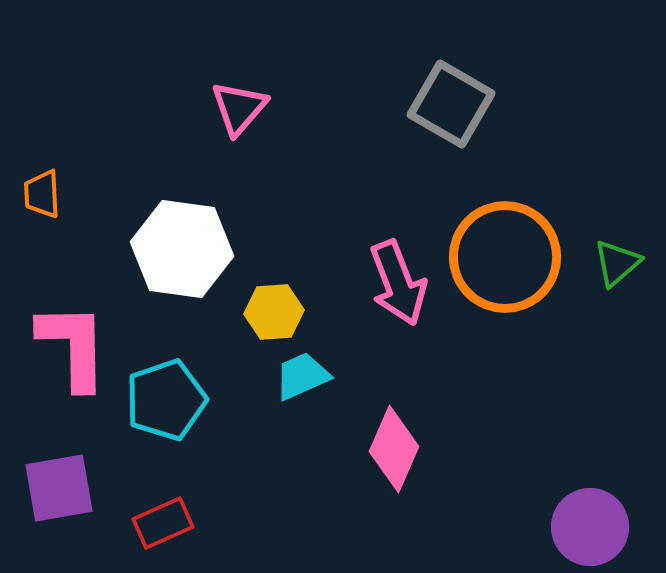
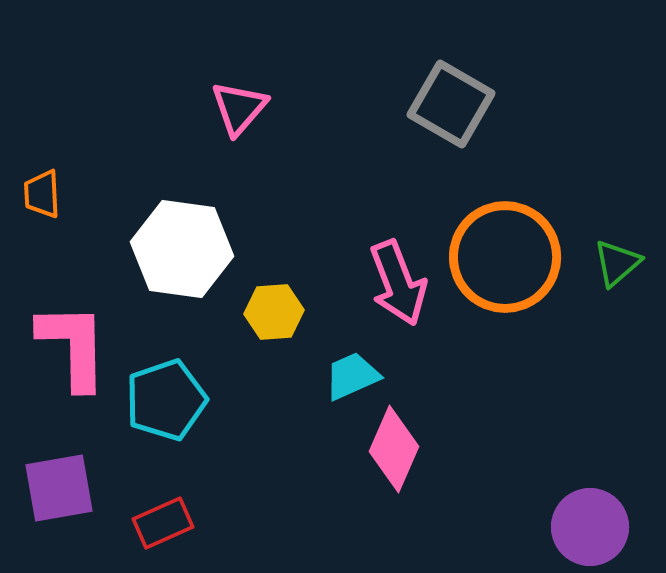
cyan trapezoid: moved 50 px right
